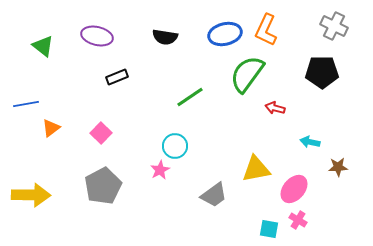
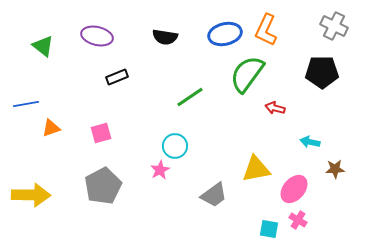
orange triangle: rotated 18 degrees clockwise
pink square: rotated 30 degrees clockwise
brown star: moved 3 px left, 2 px down
